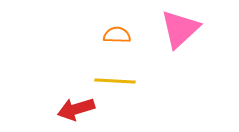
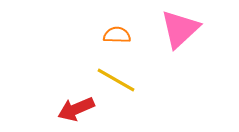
yellow line: moved 1 px right, 1 px up; rotated 27 degrees clockwise
red arrow: rotated 6 degrees counterclockwise
